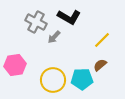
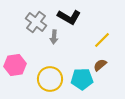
gray cross: rotated 10 degrees clockwise
gray arrow: rotated 40 degrees counterclockwise
yellow circle: moved 3 px left, 1 px up
